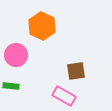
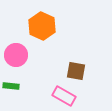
brown square: rotated 18 degrees clockwise
